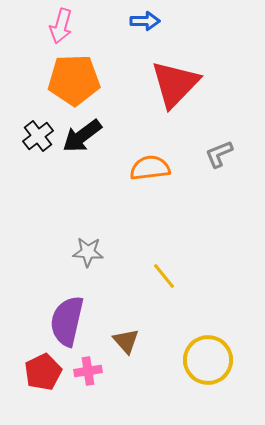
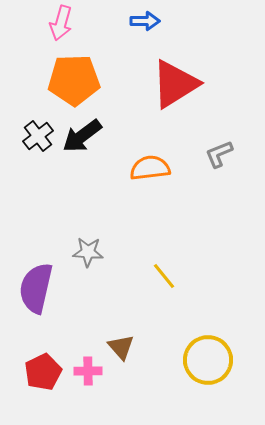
pink arrow: moved 3 px up
red triangle: rotated 14 degrees clockwise
purple semicircle: moved 31 px left, 33 px up
brown triangle: moved 5 px left, 6 px down
pink cross: rotated 8 degrees clockwise
